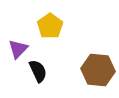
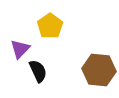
purple triangle: moved 2 px right
brown hexagon: moved 1 px right
